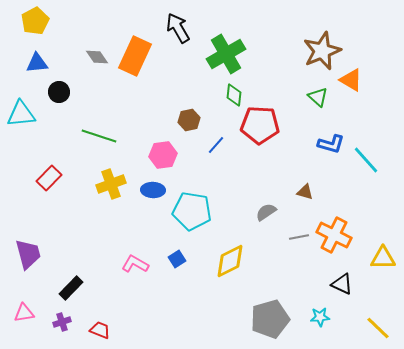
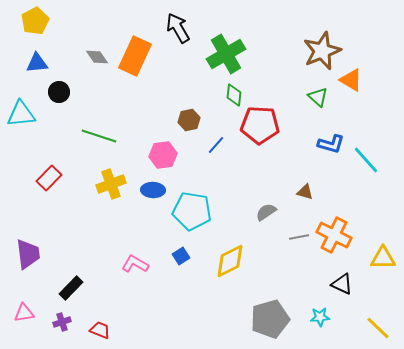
purple trapezoid: rotated 8 degrees clockwise
blue square: moved 4 px right, 3 px up
